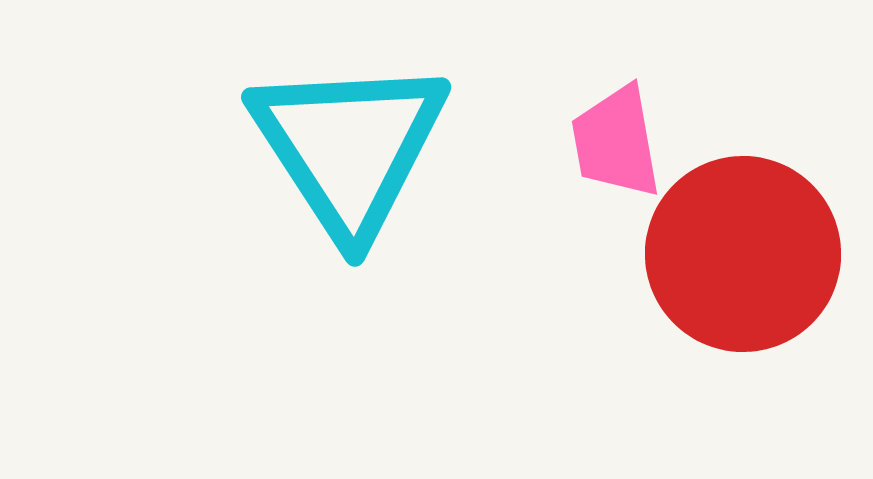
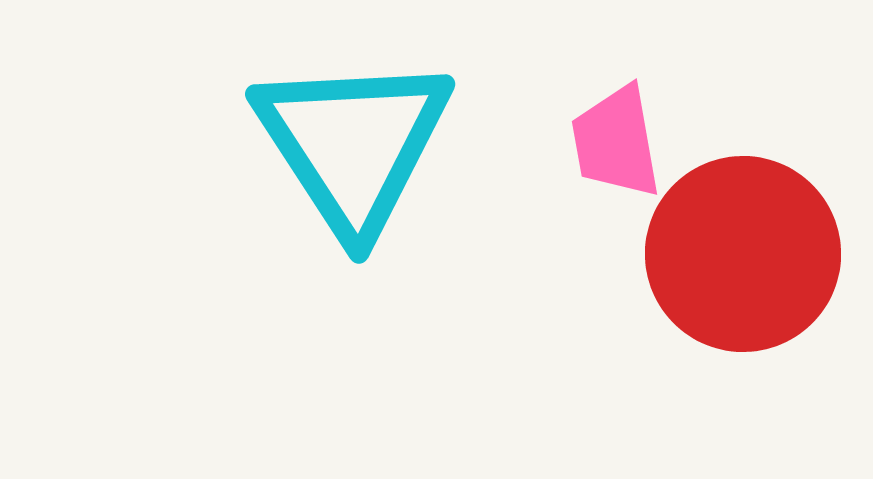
cyan triangle: moved 4 px right, 3 px up
